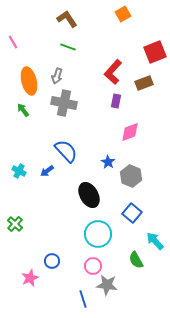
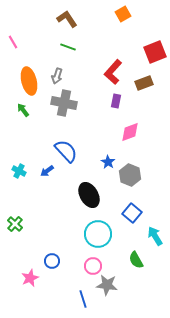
gray hexagon: moved 1 px left, 1 px up
cyan arrow: moved 5 px up; rotated 12 degrees clockwise
